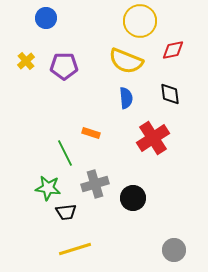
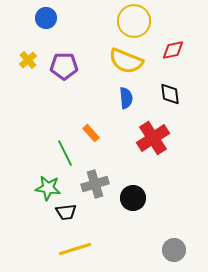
yellow circle: moved 6 px left
yellow cross: moved 2 px right, 1 px up
orange rectangle: rotated 30 degrees clockwise
